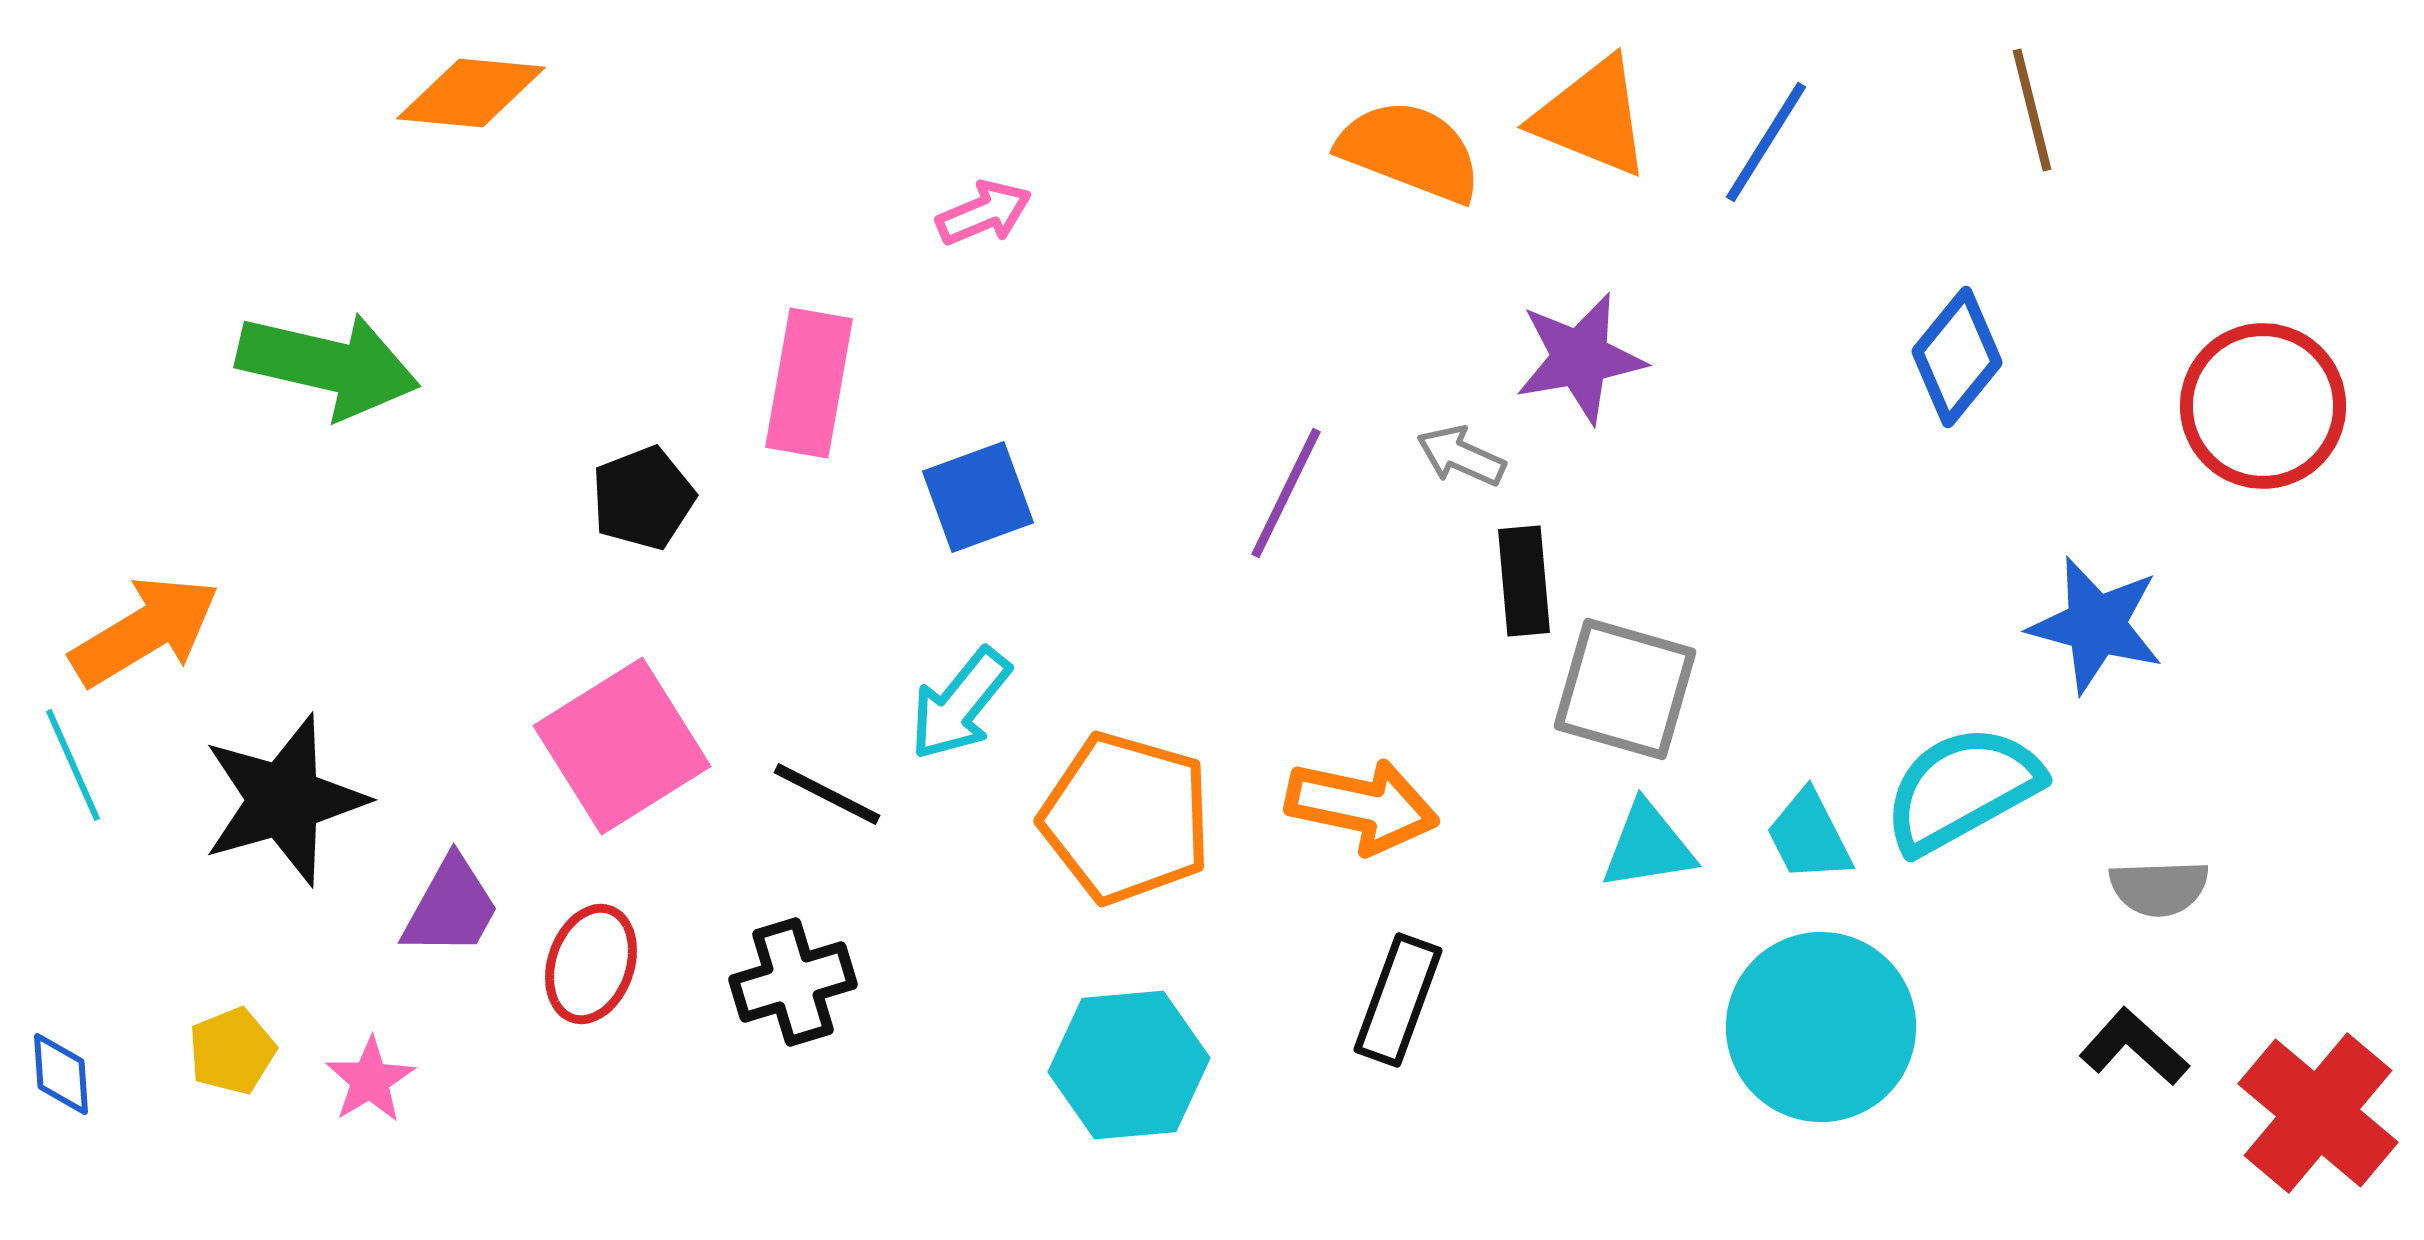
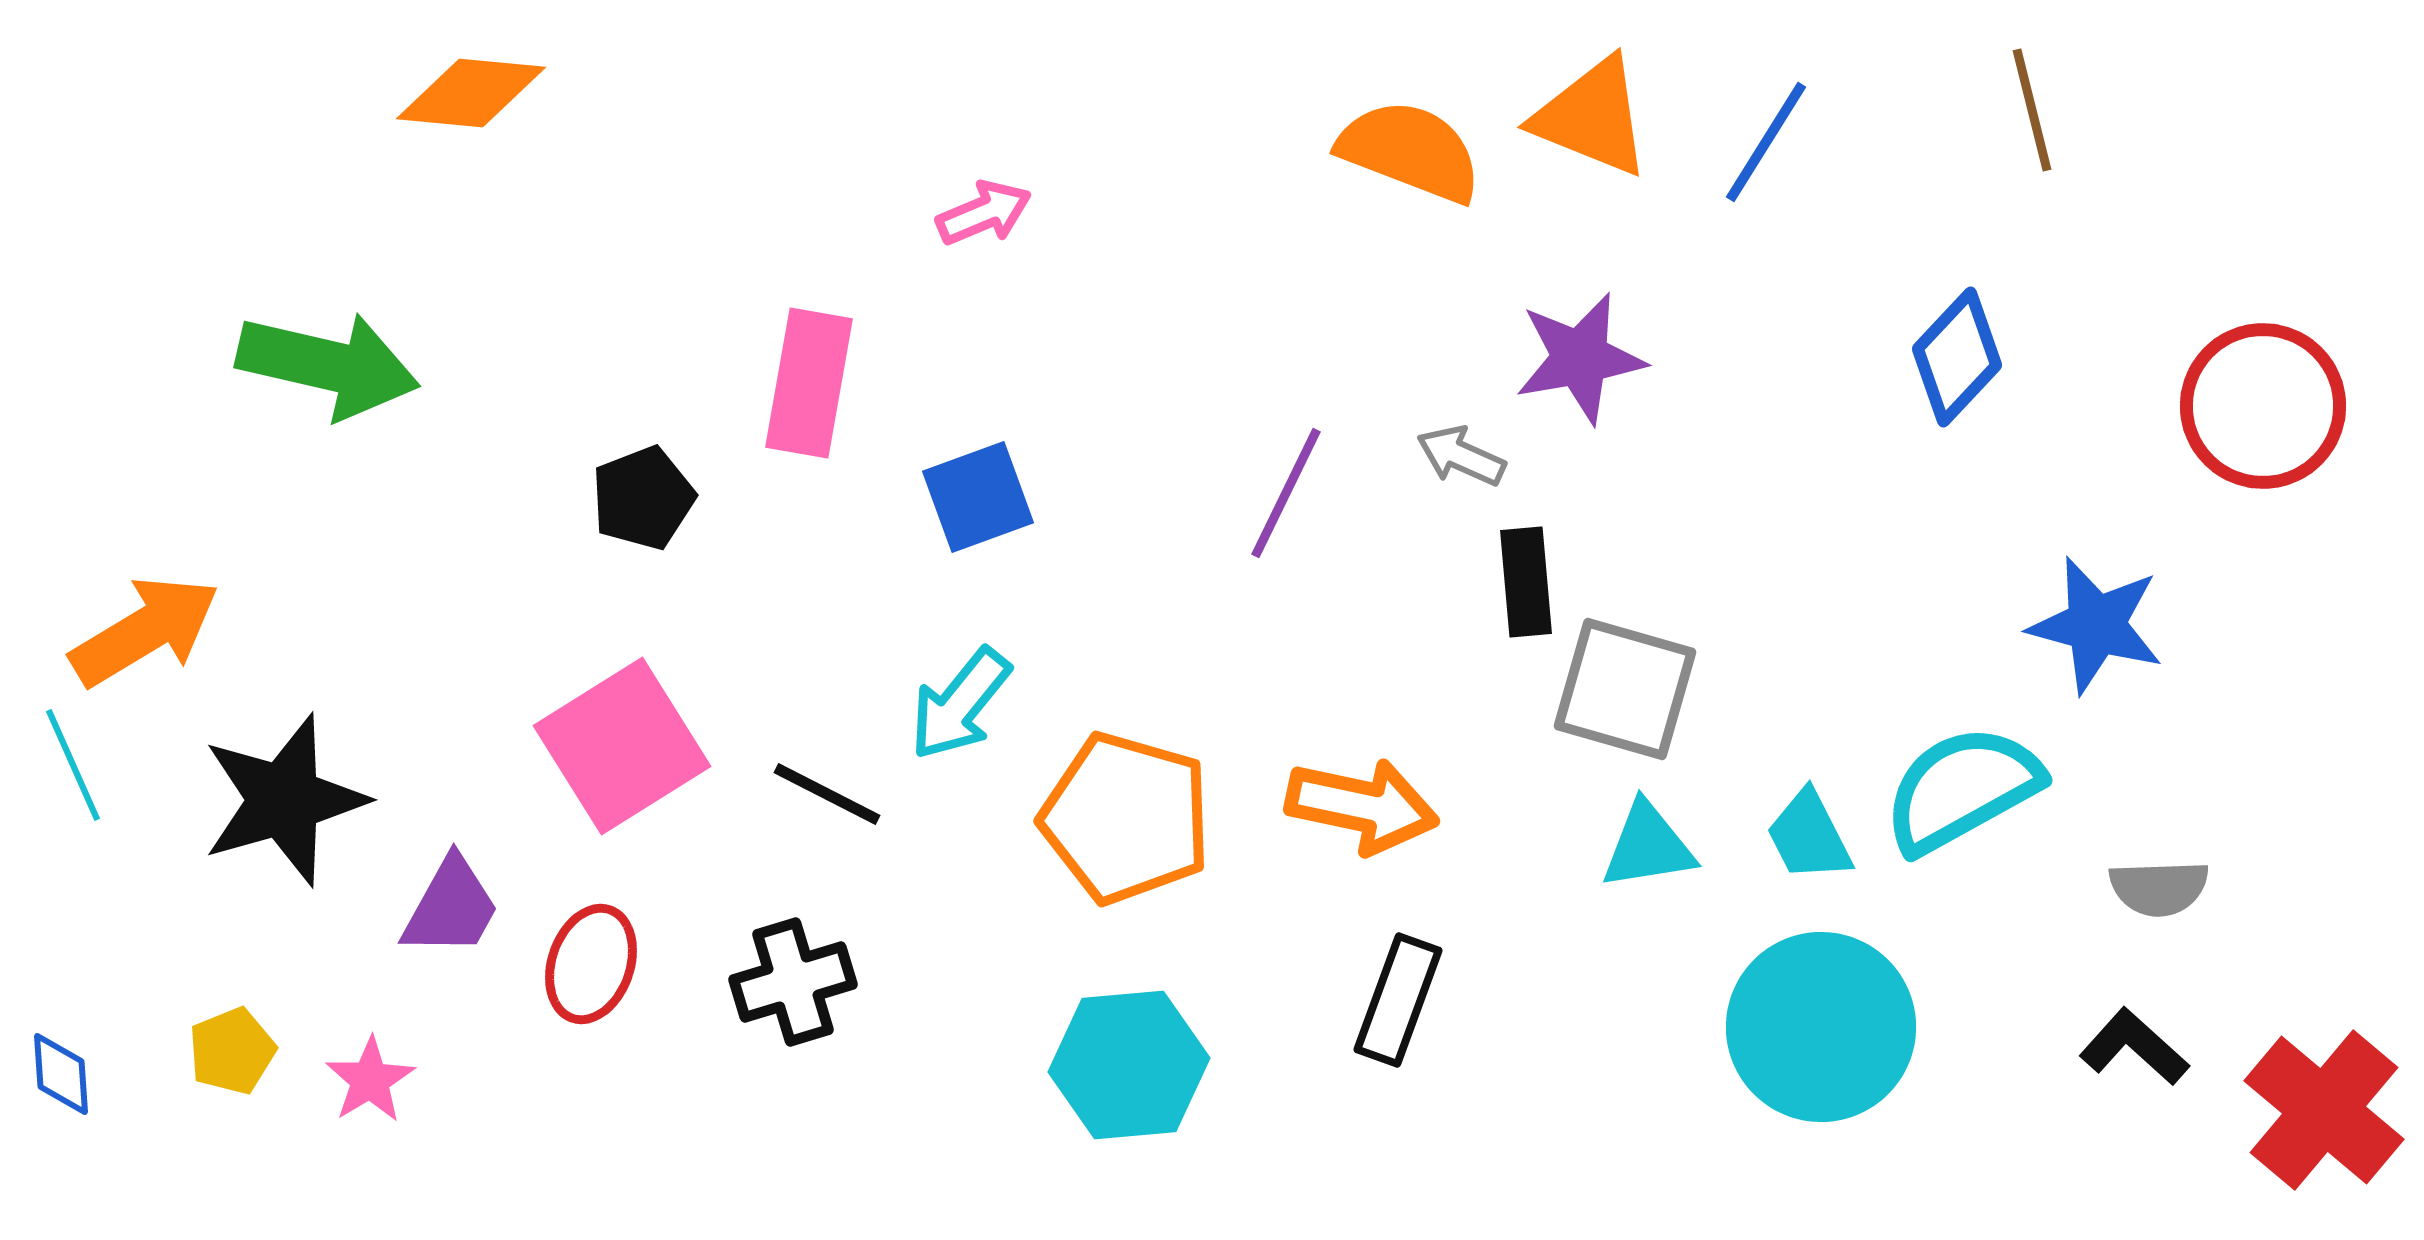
blue diamond at (1957, 357): rotated 4 degrees clockwise
black rectangle at (1524, 581): moved 2 px right, 1 px down
red cross at (2318, 1113): moved 6 px right, 3 px up
